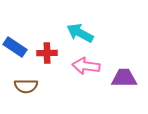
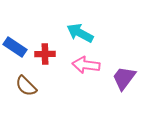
red cross: moved 2 px left, 1 px down
pink arrow: moved 1 px up
purple trapezoid: rotated 52 degrees counterclockwise
brown semicircle: rotated 45 degrees clockwise
